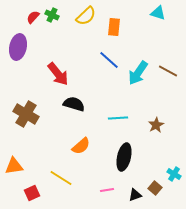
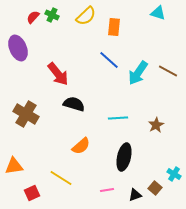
purple ellipse: moved 1 px down; rotated 35 degrees counterclockwise
